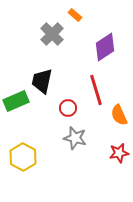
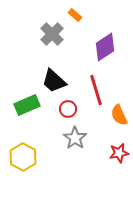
black trapezoid: moved 12 px right; rotated 60 degrees counterclockwise
green rectangle: moved 11 px right, 4 px down
red circle: moved 1 px down
gray star: rotated 20 degrees clockwise
